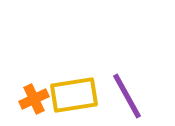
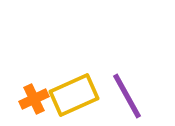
yellow rectangle: rotated 15 degrees counterclockwise
